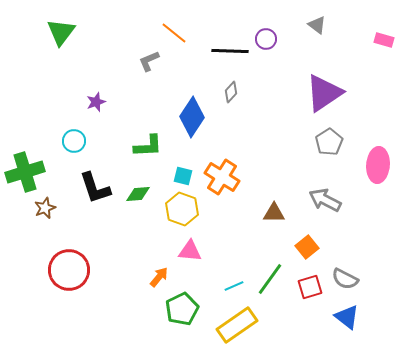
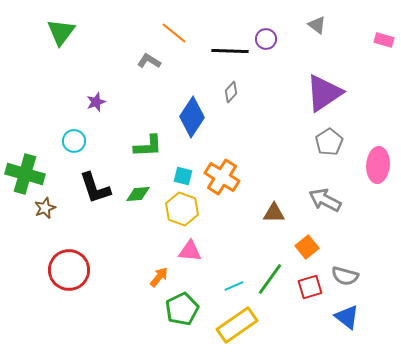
gray L-shape: rotated 55 degrees clockwise
green cross: moved 2 px down; rotated 33 degrees clockwise
gray semicircle: moved 3 px up; rotated 12 degrees counterclockwise
